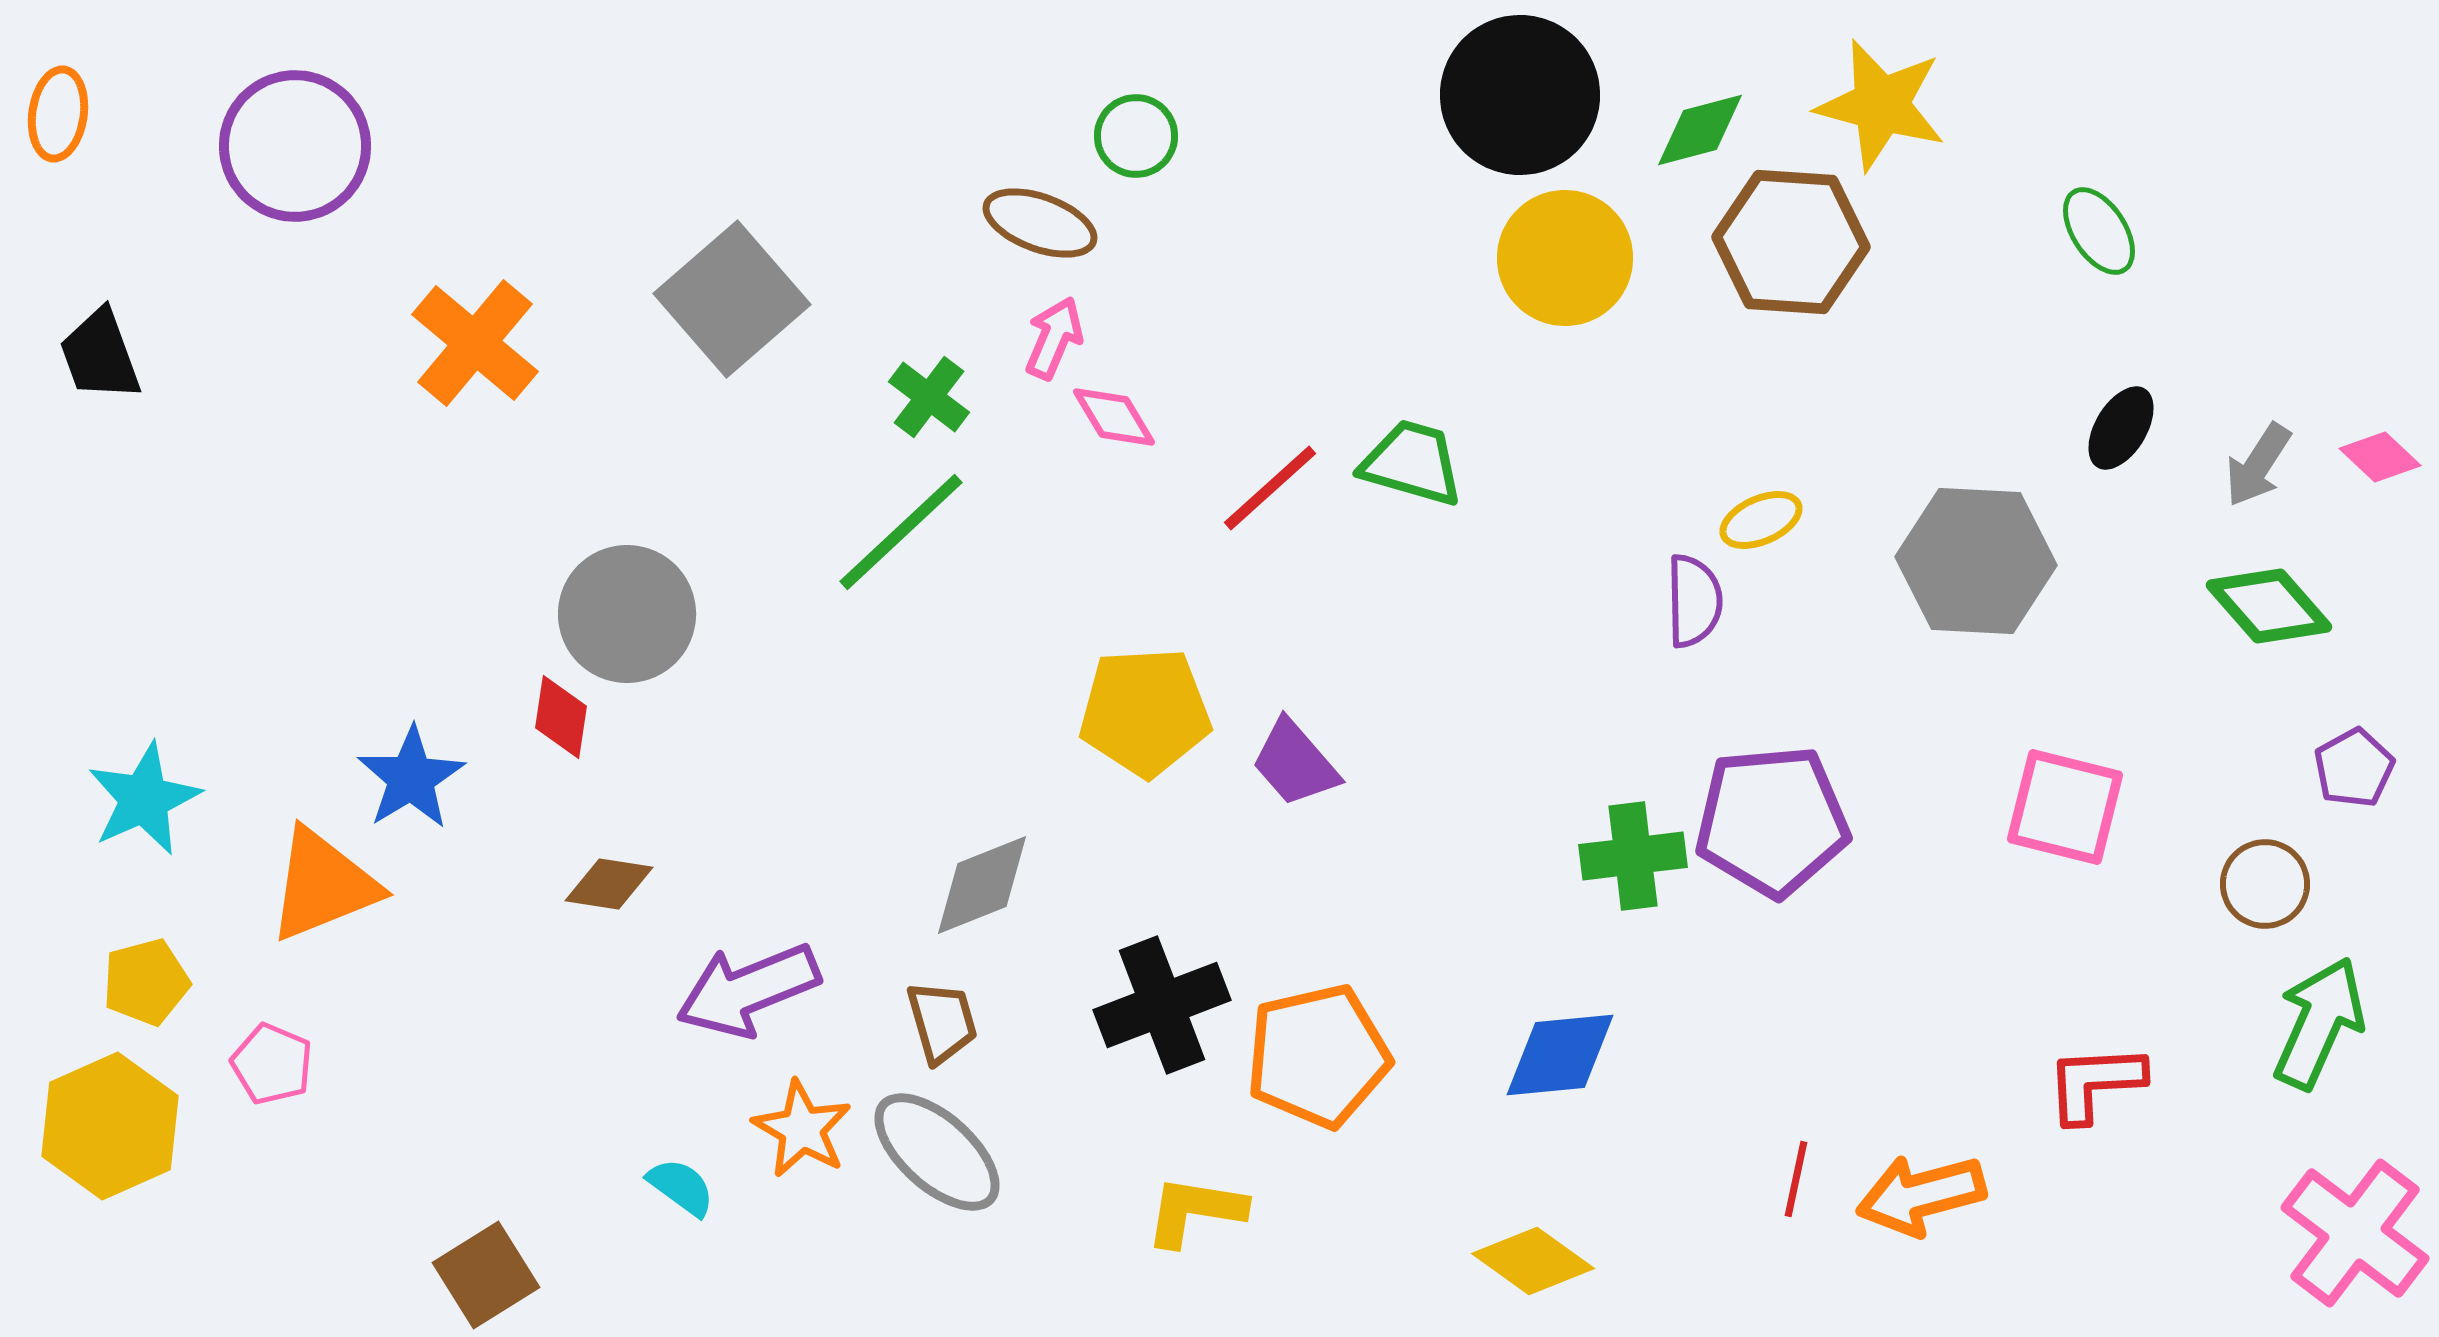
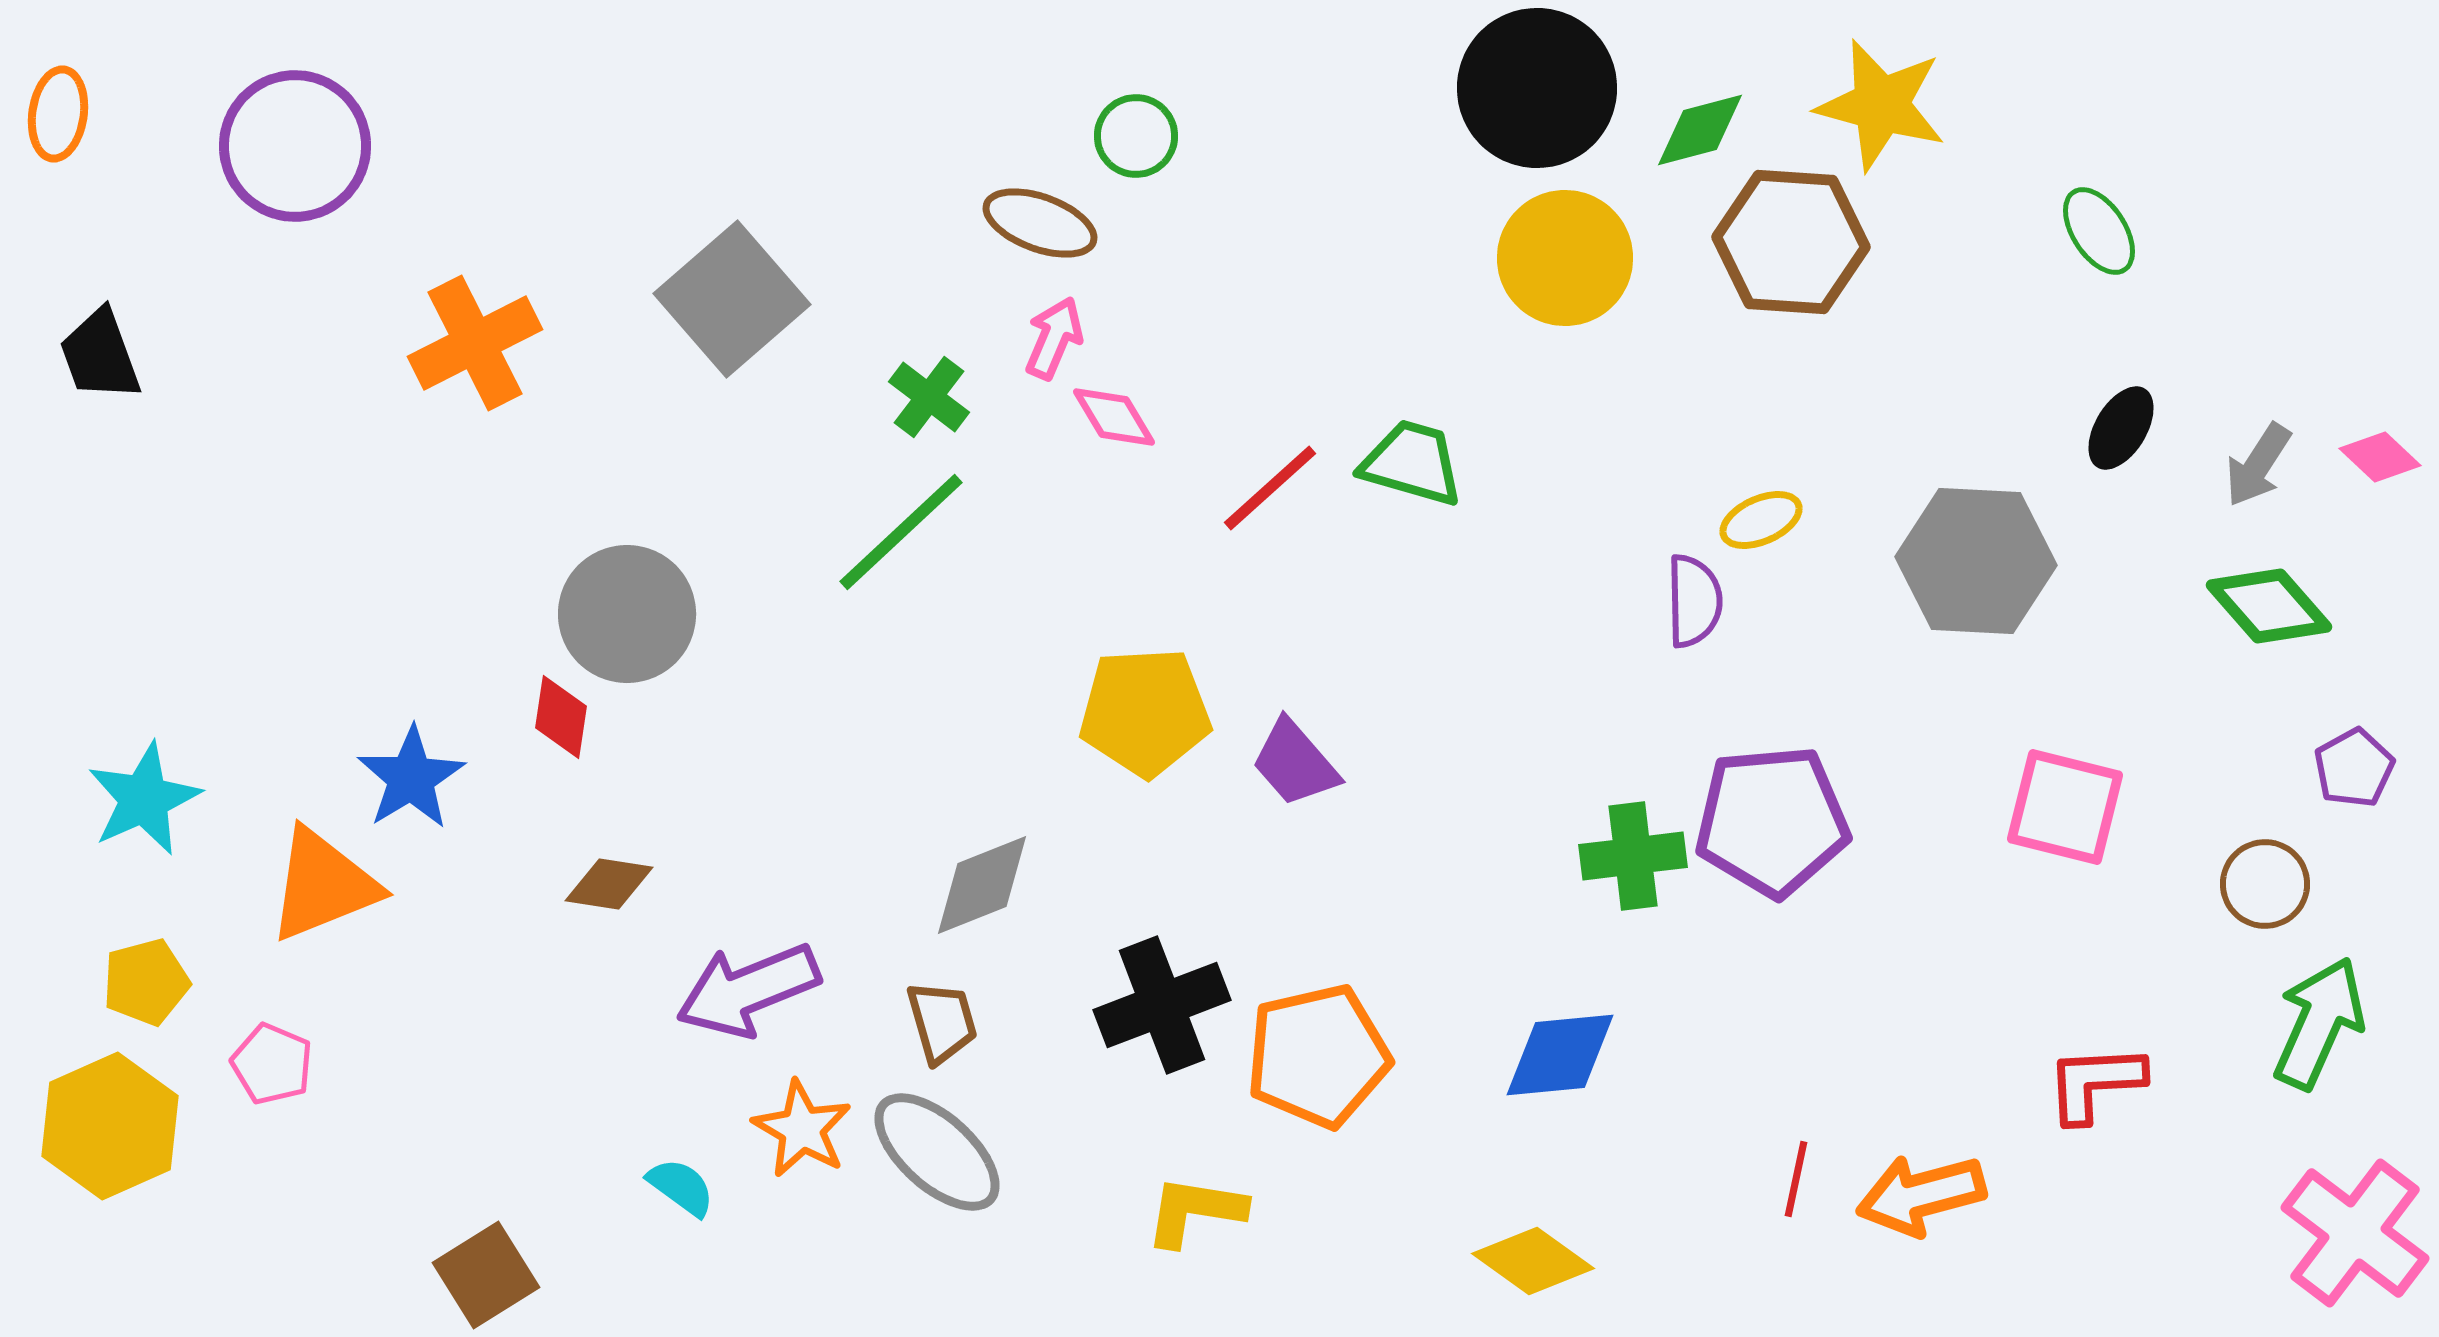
black circle at (1520, 95): moved 17 px right, 7 px up
orange cross at (475, 343): rotated 23 degrees clockwise
